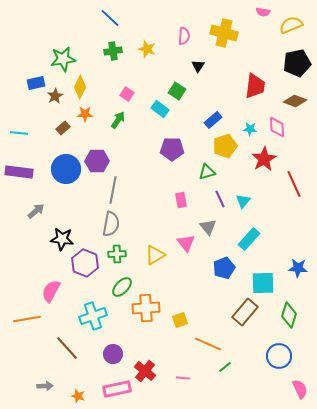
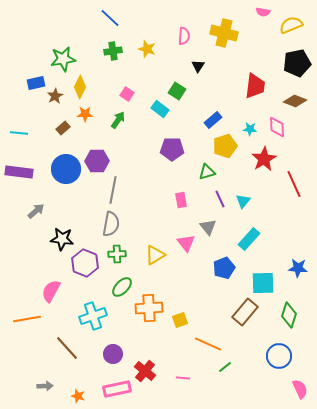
orange cross at (146, 308): moved 3 px right
